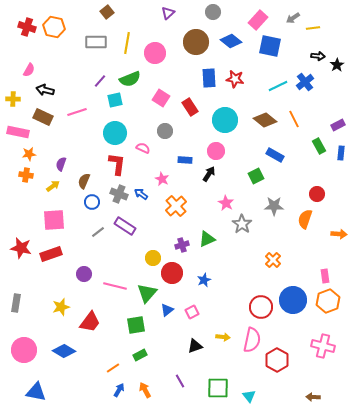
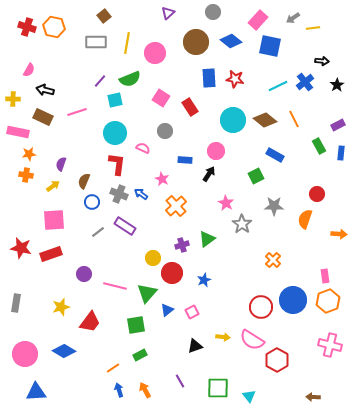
brown square at (107, 12): moved 3 px left, 4 px down
black arrow at (318, 56): moved 4 px right, 5 px down
black star at (337, 65): moved 20 px down
cyan circle at (225, 120): moved 8 px right
green triangle at (207, 239): rotated 12 degrees counterclockwise
pink semicircle at (252, 340): rotated 110 degrees clockwise
pink cross at (323, 346): moved 7 px right, 1 px up
pink circle at (24, 350): moved 1 px right, 4 px down
blue arrow at (119, 390): rotated 48 degrees counterclockwise
blue triangle at (36, 392): rotated 15 degrees counterclockwise
